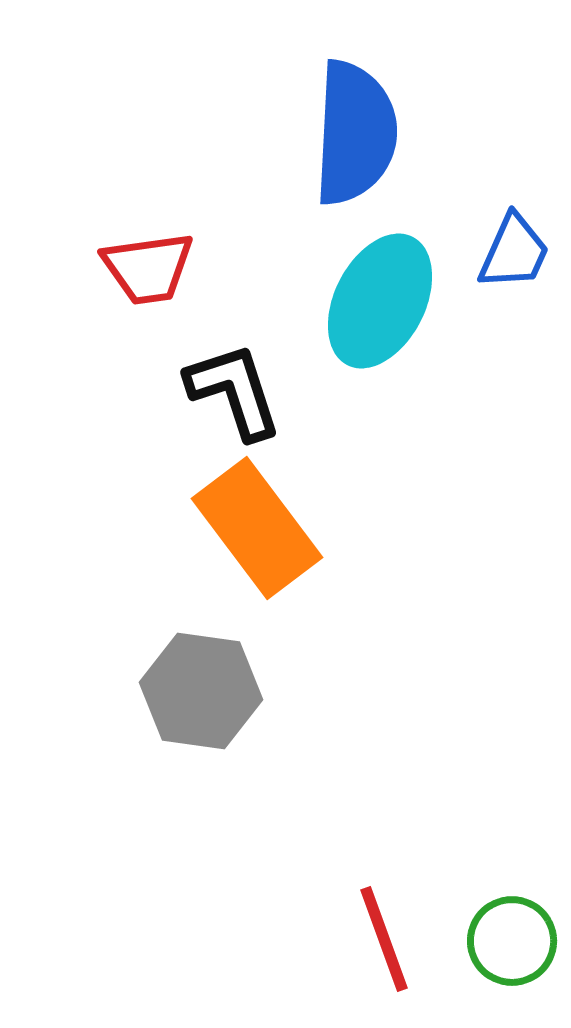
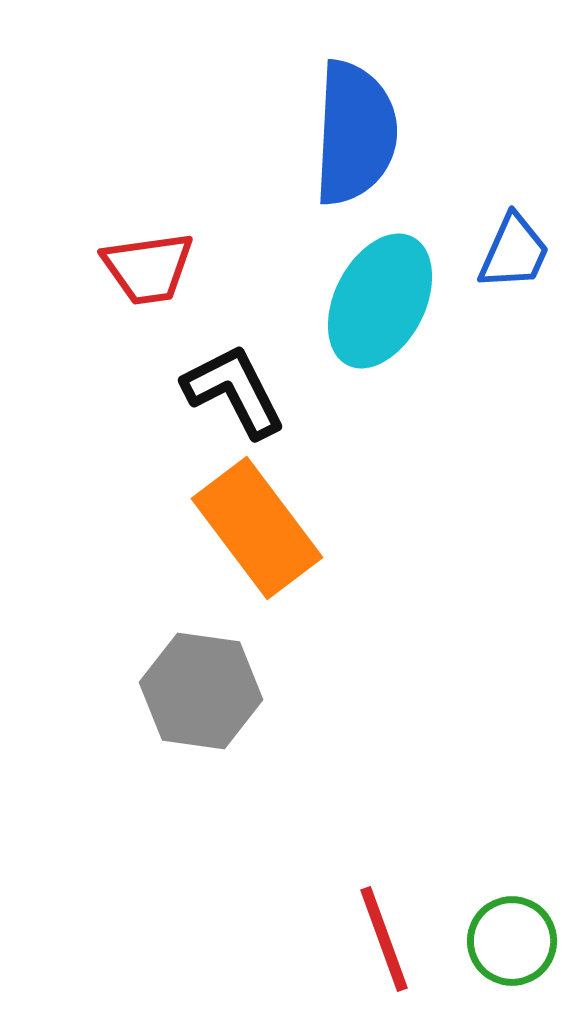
black L-shape: rotated 9 degrees counterclockwise
